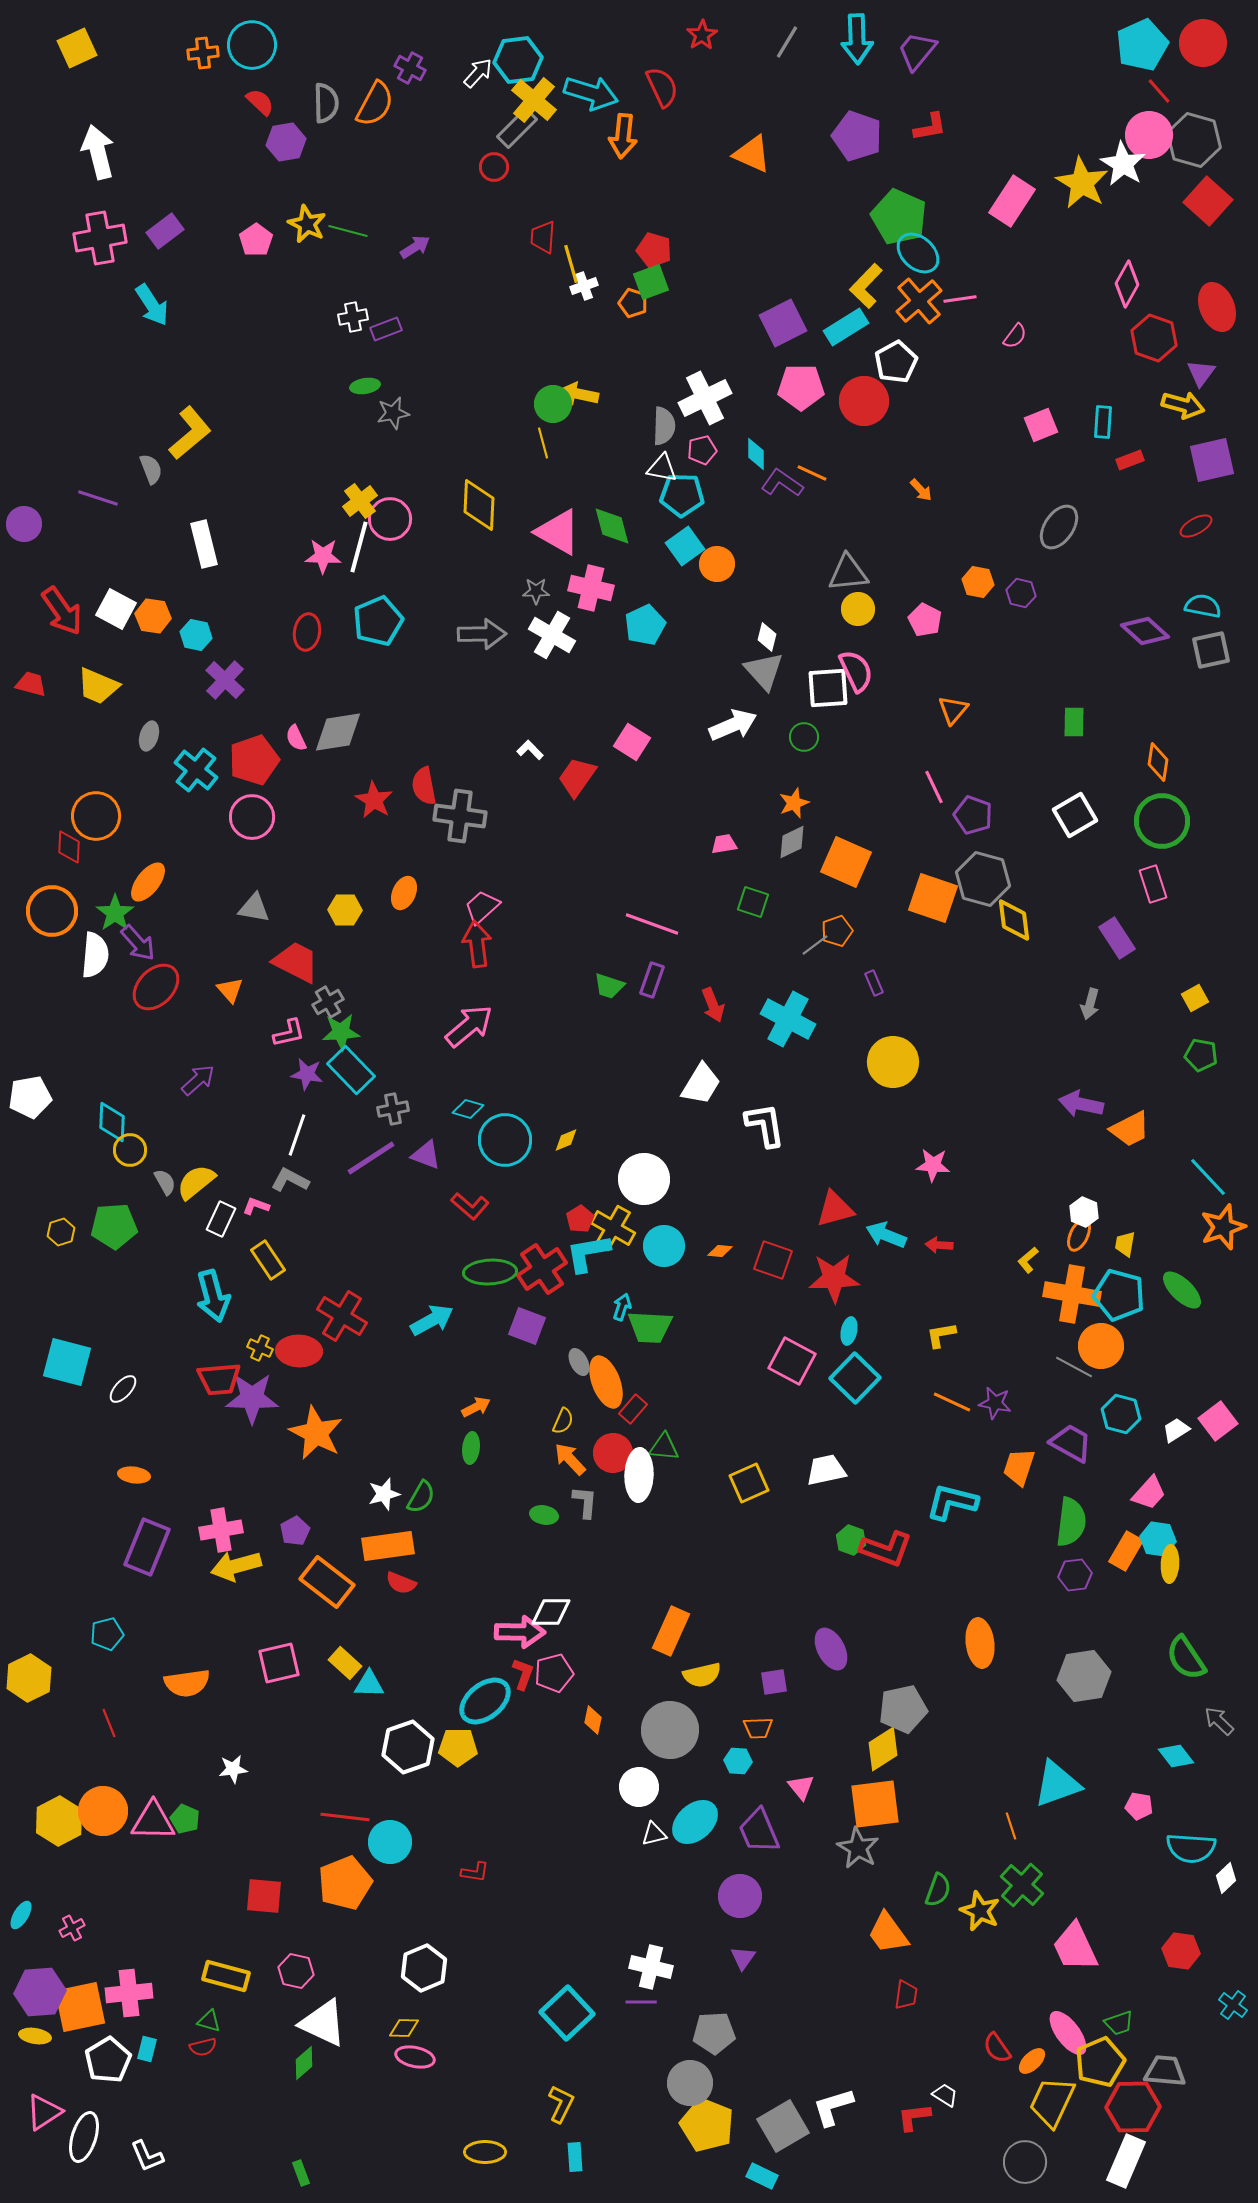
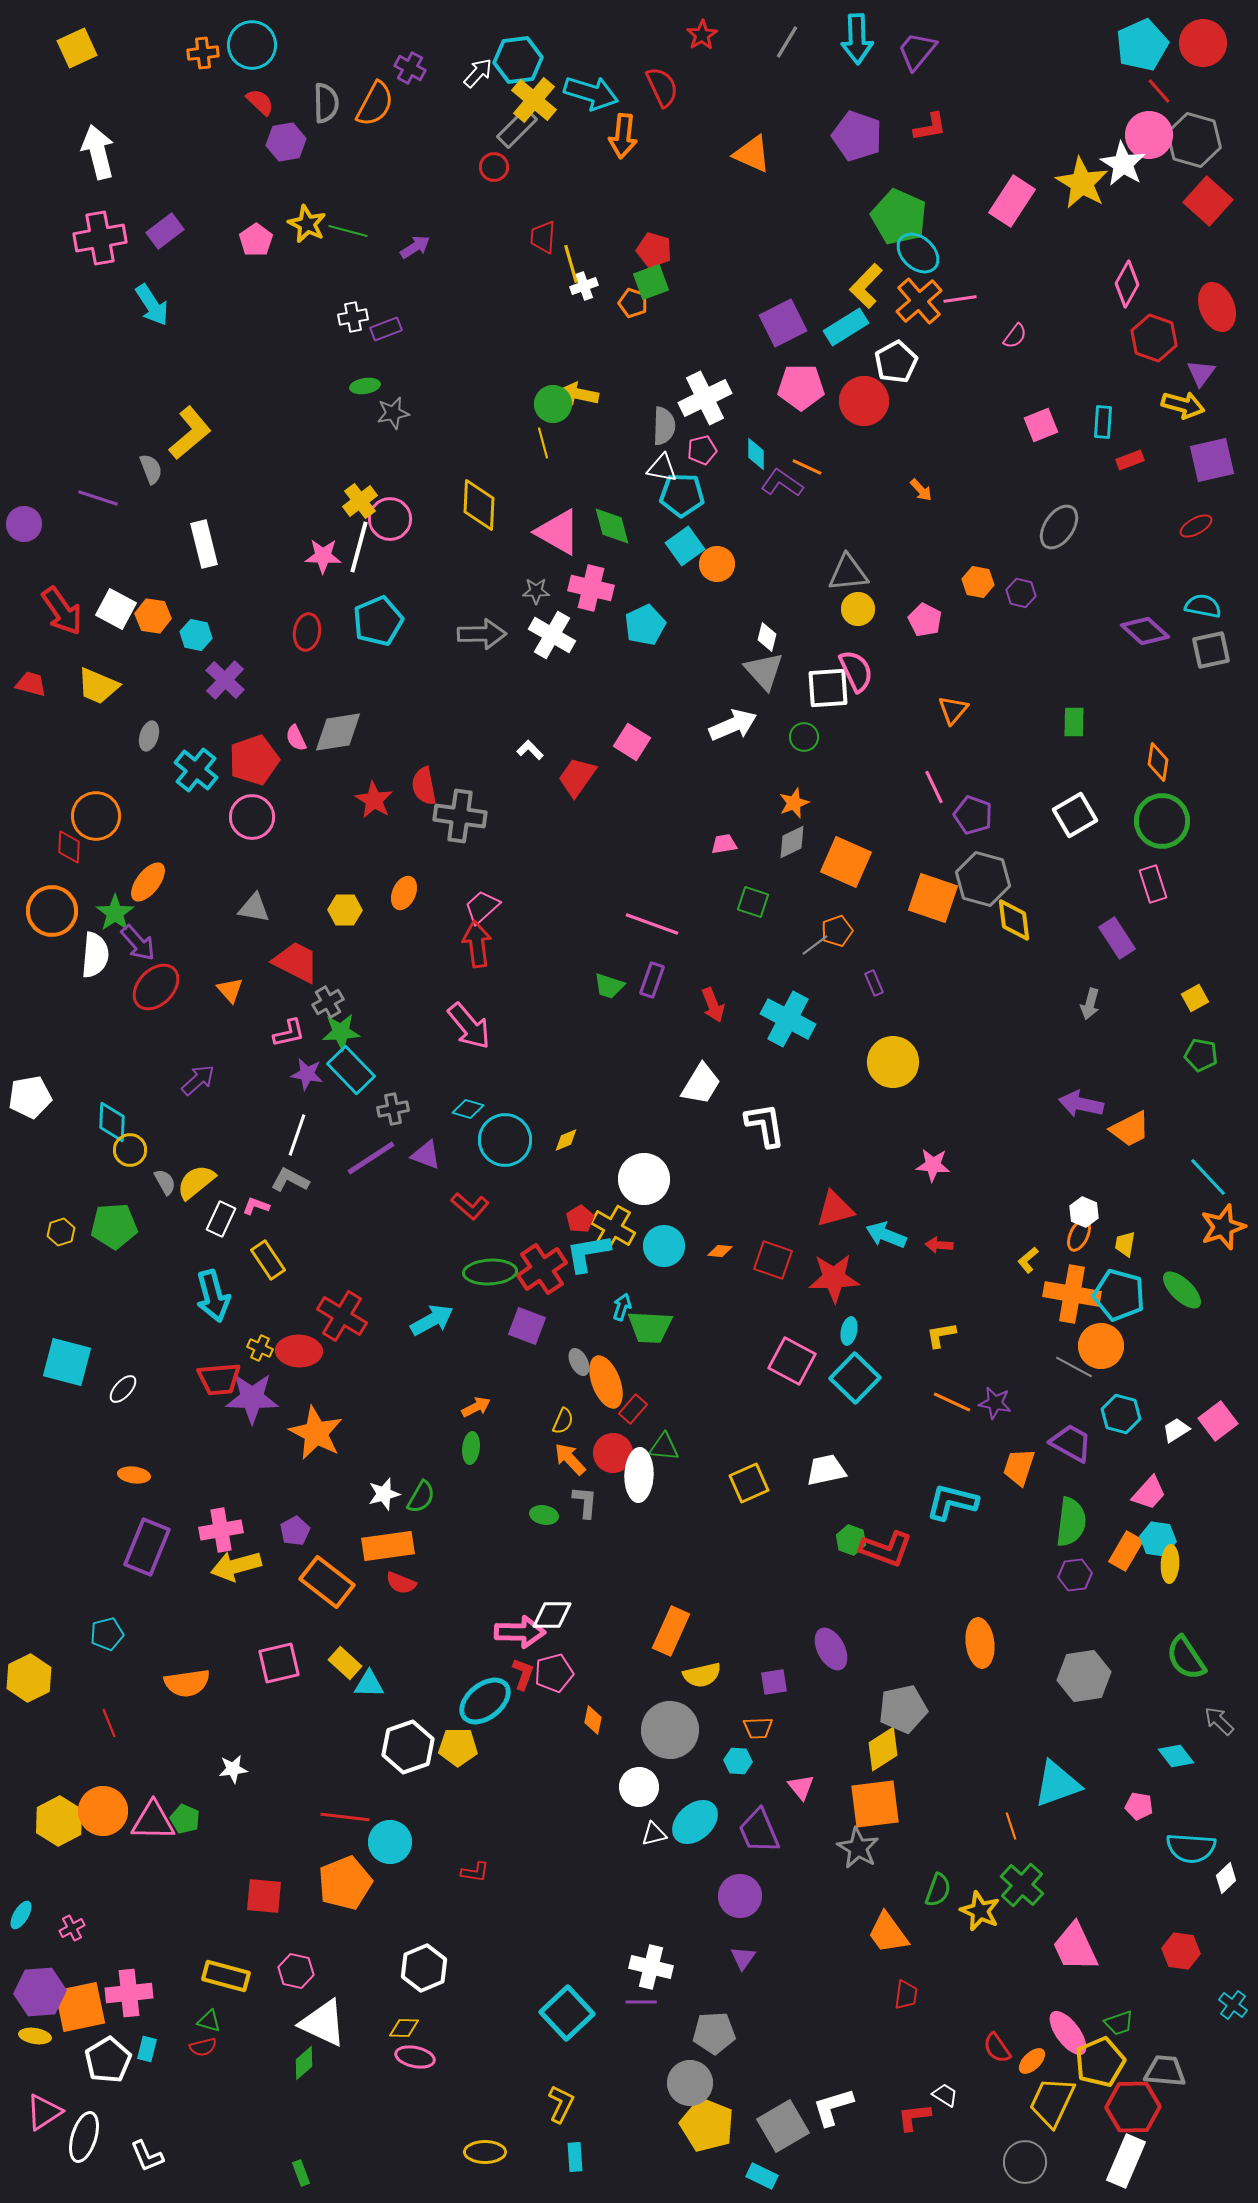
orange line at (812, 473): moved 5 px left, 6 px up
pink arrow at (469, 1026): rotated 90 degrees clockwise
white diamond at (551, 1612): moved 1 px right, 3 px down
